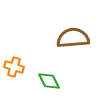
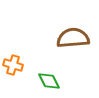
orange cross: moved 1 px left, 2 px up
